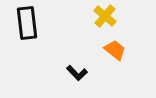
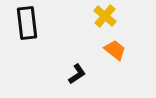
black L-shape: moved 1 px down; rotated 80 degrees counterclockwise
